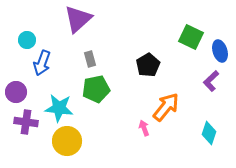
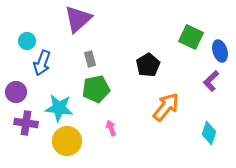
cyan circle: moved 1 px down
purple cross: moved 1 px down
pink arrow: moved 33 px left
